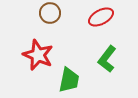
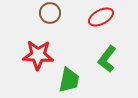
red star: rotated 20 degrees counterclockwise
